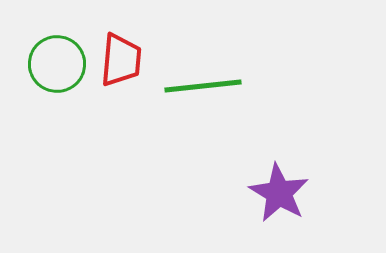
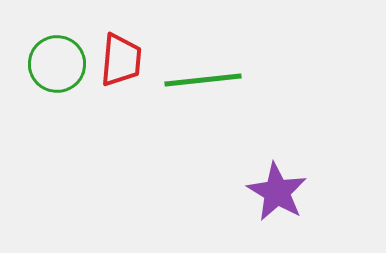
green line: moved 6 px up
purple star: moved 2 px left, 1 px up
